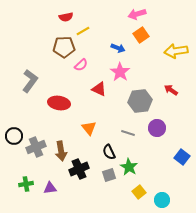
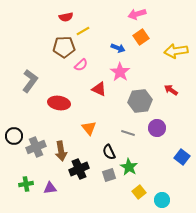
orange square: moved 2 px down
